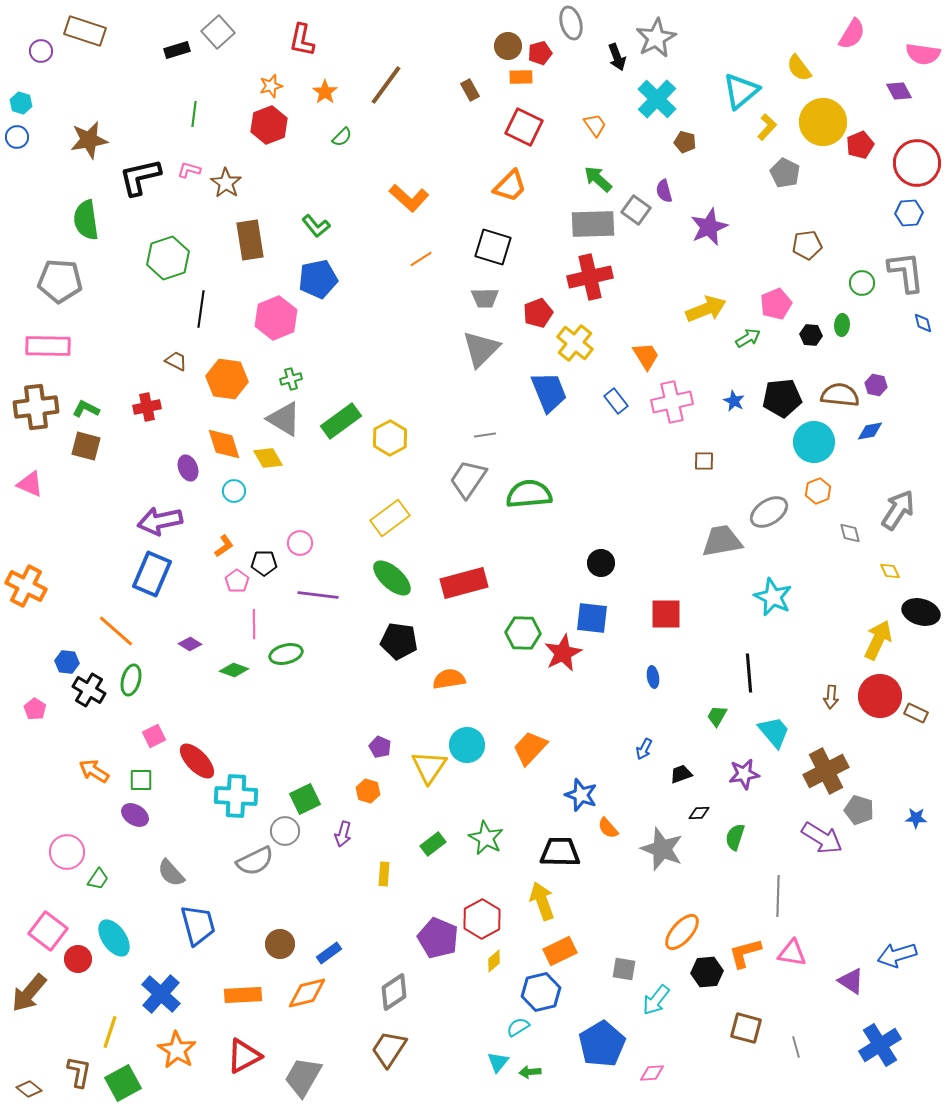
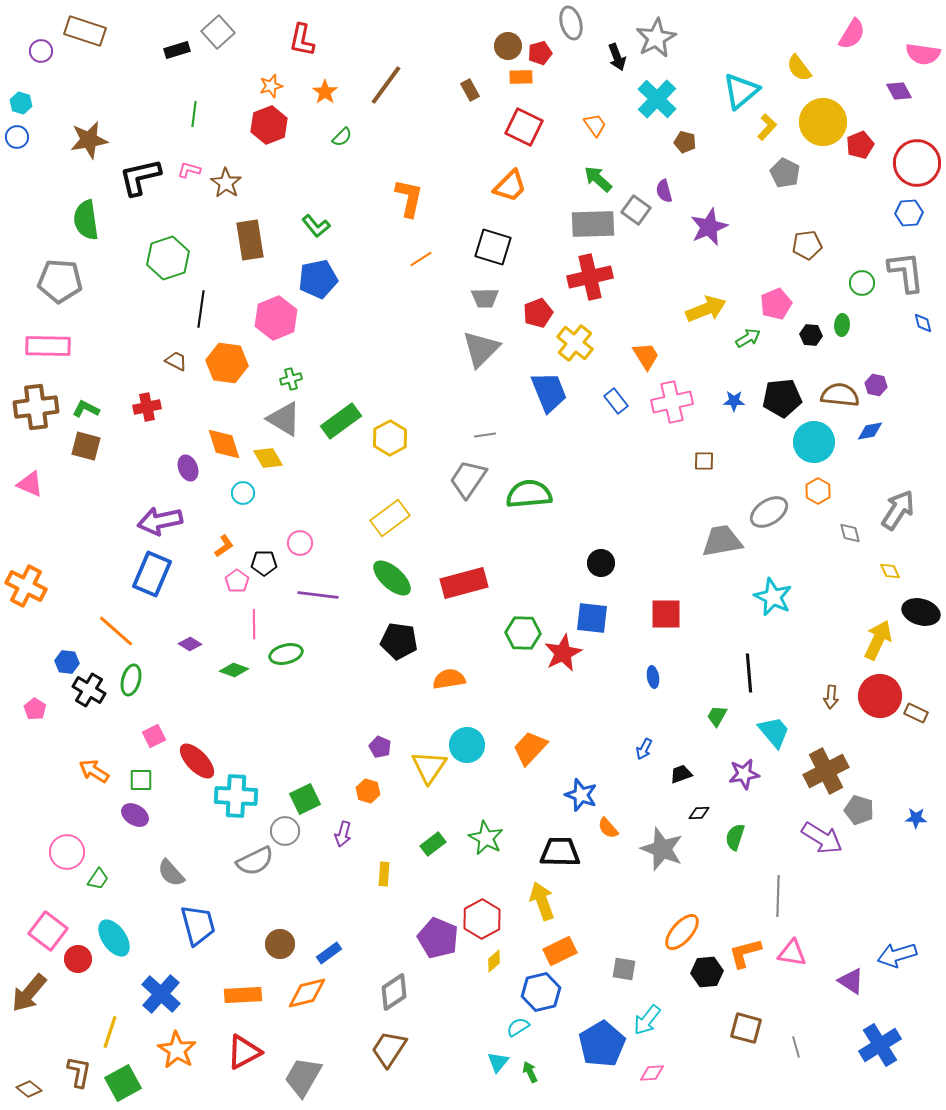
orange L-shape at (409, 198): rotated 120 degrees counterclockwise
orange hexagon at (227, 379): moved 16 px up
blue star at (734, 401): rotated 25 degrees counterclockwise
cyan circle at (234, 491): moved 9 px right, 2 px down
orange hexagon at (818, 491): rotated 10 degrees counterclockwise
cyan arrow at (656, 1000): moved 9 px left, 20 px down
red triangle at (244, 1056): moved 4 px up
green arrow at (530, 1072): rotated 70 degrees clockwise
